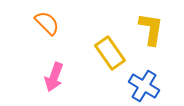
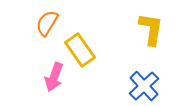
orange semicircle: rotated 104 degrees counterclockwise
yellow rectangle: moved 30 px left, 3 px up
blue cross: rotated 16 degrees clockwise
